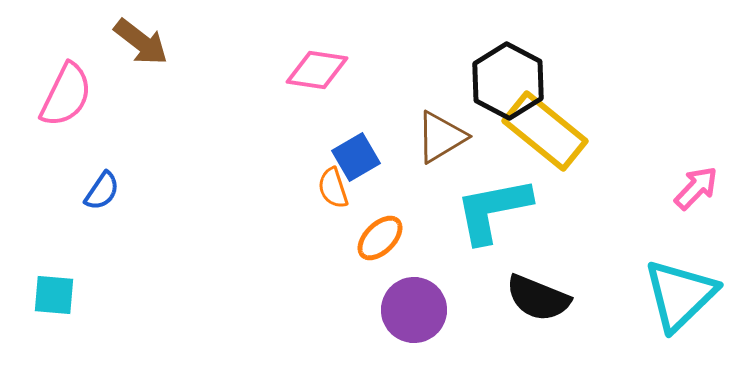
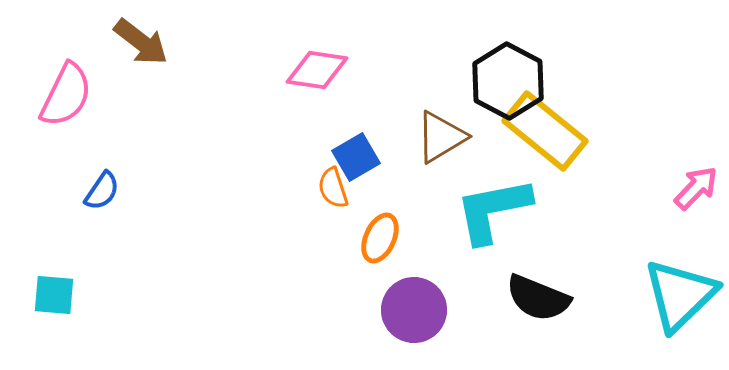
orange ellipse: rotated 21 degrees counterclockwise
